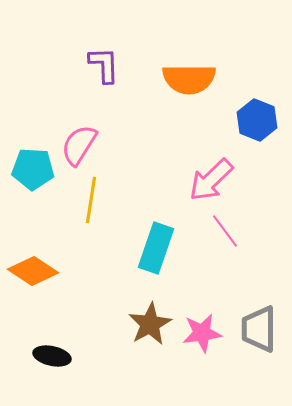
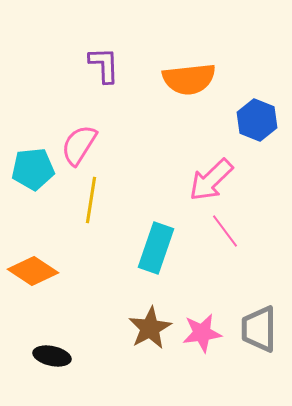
orange semicircle: rotated 6 degrees counterclockwise
cyan pentagon: rotated 9 degrees counterclockwise
brown star: moved 4 px down
